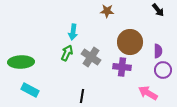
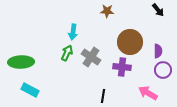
black line: moved 21 px right
